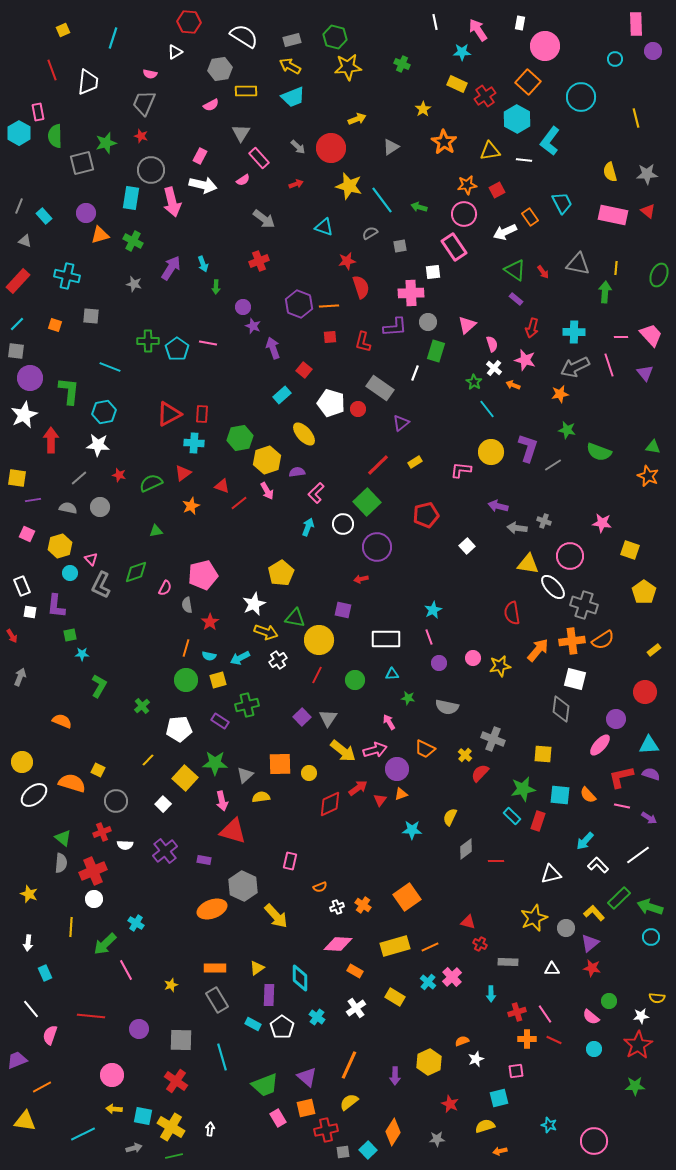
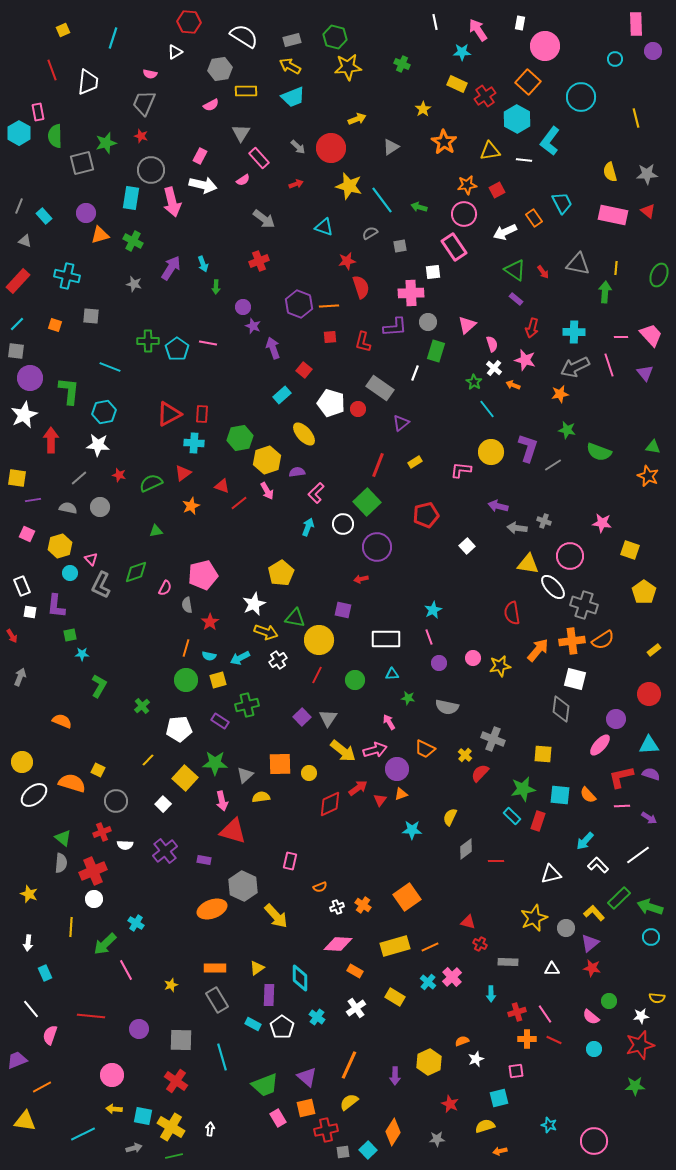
orange rectangle at (530, 217): moved 4 px right, 1 px down
red line at (378, 465): rotated 25 degrees counterclockwise
red circle at (645, 692): moved 4 px right, 2 px down
pink line at (622, 806): rotated 14 degrees counterclockwise
red star at (638, 1045): moved 2 px right; rotated 16 degrees clockwise
